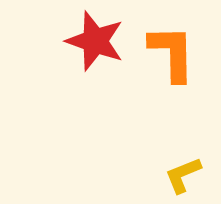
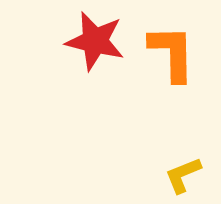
red star: rotated 6 degrees counterclockwise
